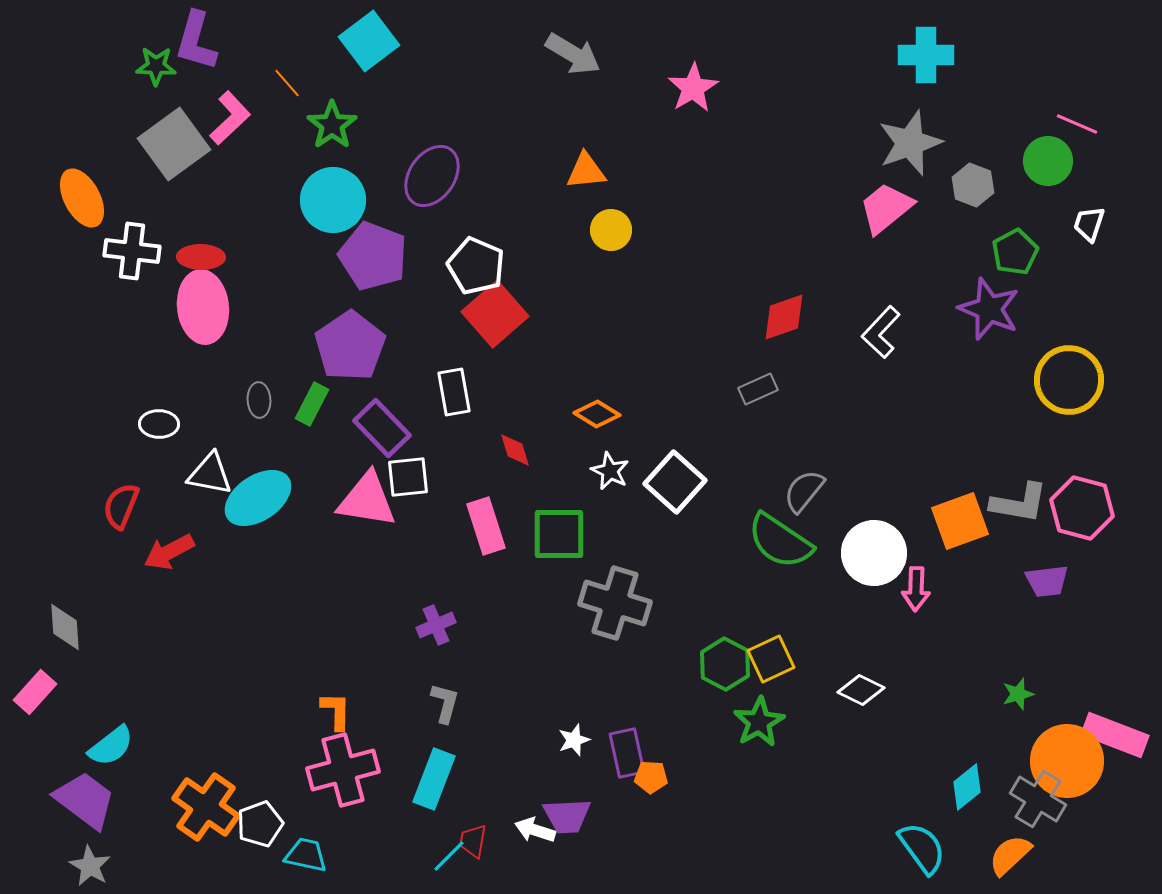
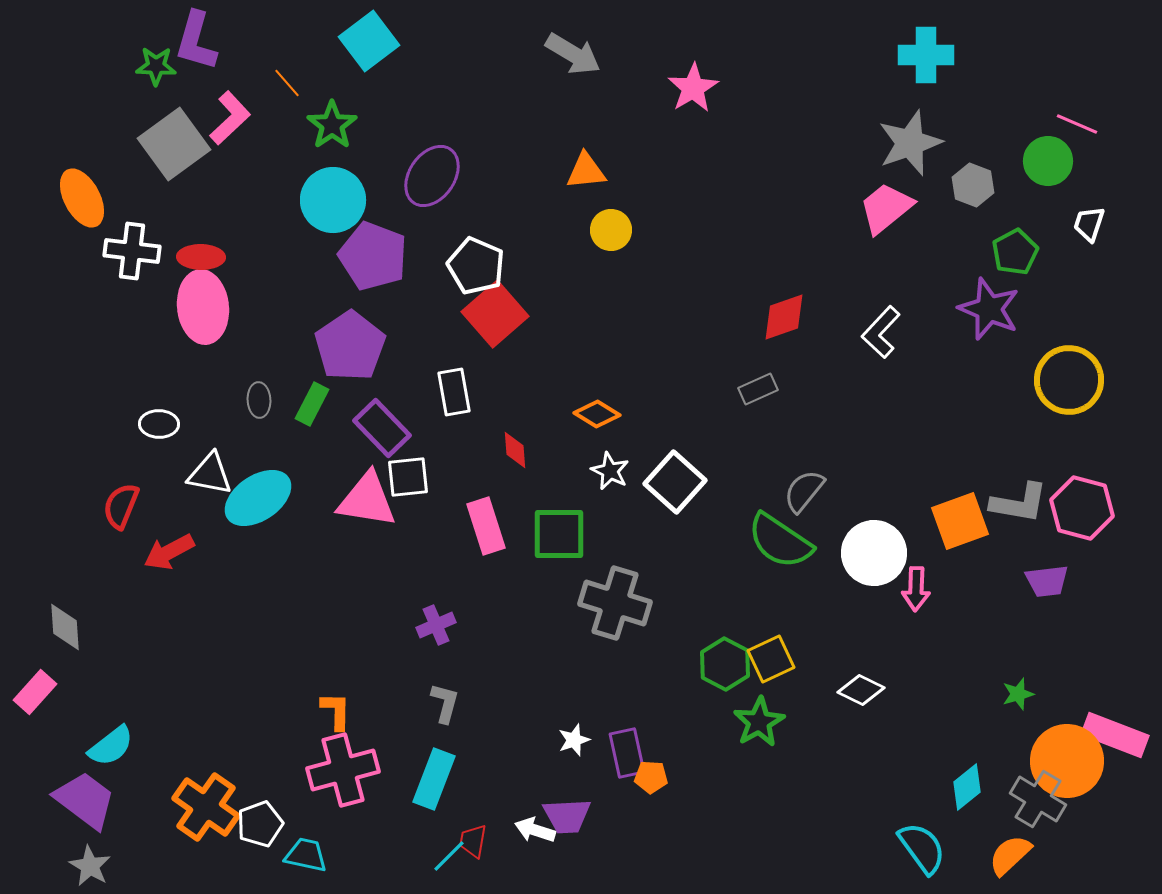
red diamond at (515, 450): rotated 12 degrees clockwise
